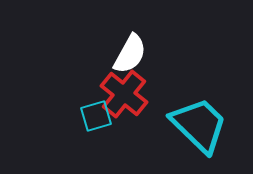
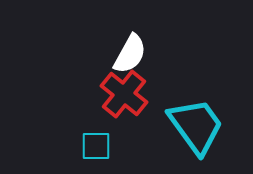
cyan square: moved 30 px down; rotated 16 degrees clockwise
cyan trapezoid: moved 3 px left, 1 px down; rotated 10 degrees clockwise
